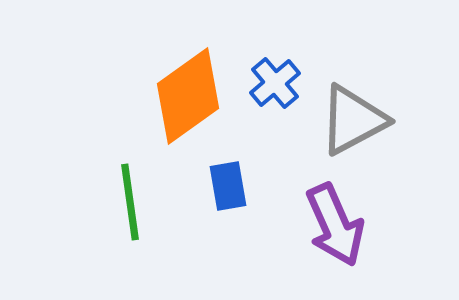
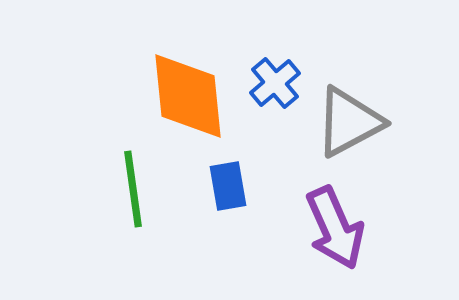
orange diamond: rotated 60 degrees counterclockwise
gray triangle: moved 4 px left, 2 px down
green line: moved 3 px right, 13 px up
purple arrow: moved 3 px down
